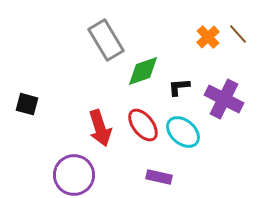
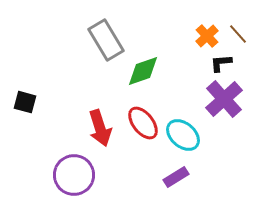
orange cross: moved 1 px left, 1 px up
black L-shape: moved 42 px right, 24 px up
purple cross: rotated 21 degrees clockwise
black square: moved 2 px left, 2 px up
red ellipse: moved 2 px up
cyan ellipse: moved 3 px down
purple rectangle: moved 17 px right; rotated 45 degrees counterclockwise
